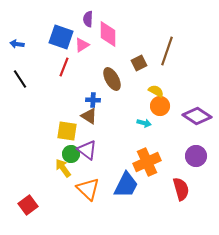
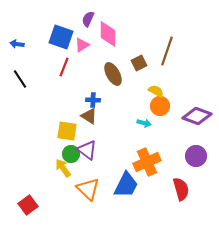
purple semicircle: rotated 21 degrees clockwise
brown ellipse: moved 1 px right, 5 px up
purple diamond: rotated 12 degrees counterclockwise
